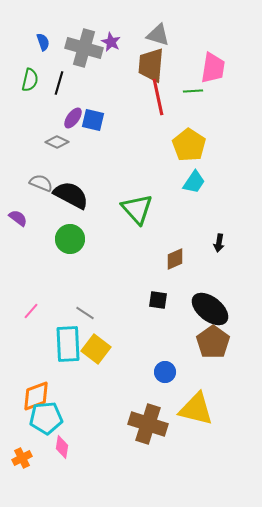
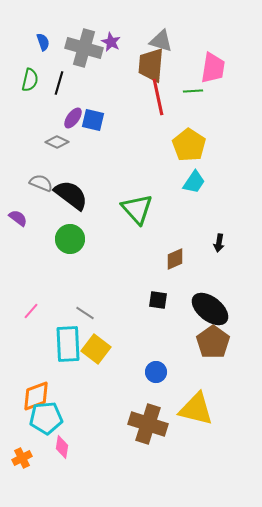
gray triangle: moved 3 px right, 6 px down
black semicircle: rotated 9 degrees clockwise
blue circle: moved 9 px left
